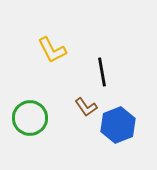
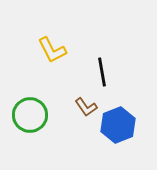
green circle: moved 3 px up
